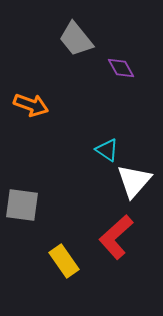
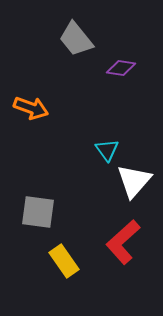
purple diamond: rotated 52 degrees counterclockwise
orange arrow: moved 3 px down
cyan triangle: rotated 20 degrees clockwise
gray square: moved 16 px right, 7 px down
red L-shape: moved 7 px right, 5 px down
